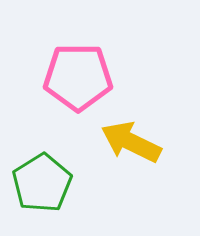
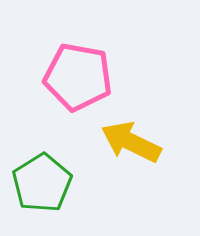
pink pentagon: rotated 10 degrees clockwise
